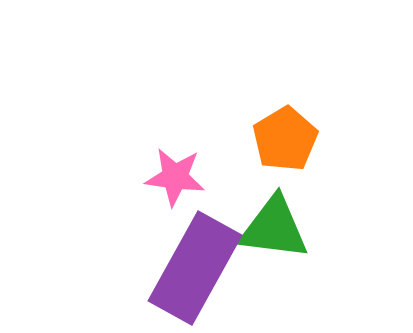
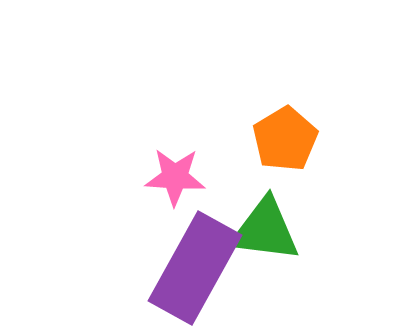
pink star: rotated 4 degrees counterclockwise
green triangle: moved 9 px left, 2 px down
